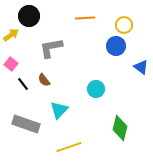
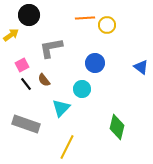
black circle: moved 1 px up
yellow circle: moved 17 px left
blue circle: moved 21 px left, 17 px down
pink square: moved 11 px right, 1 px down; rotated 24 degrees clockwise
black line: moved 3 px right
cyan circle: moved 14 px left
cyan triangle: moved 2 px right, 2 px up
green diamond: moved 3 px left, 1 px up
yellow line: moved 2 px left; rotated 45 degrees counterclockwise
